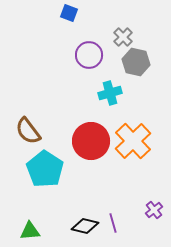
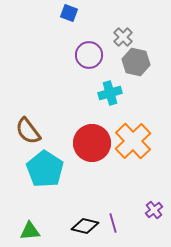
red circle: moved 1 px right, 2 px down
